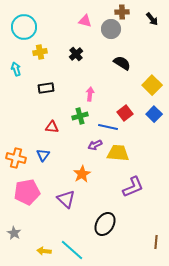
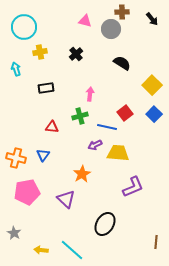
blue line: moved 1 px left
yellow arrow: moved 3 px left, 1 px up
